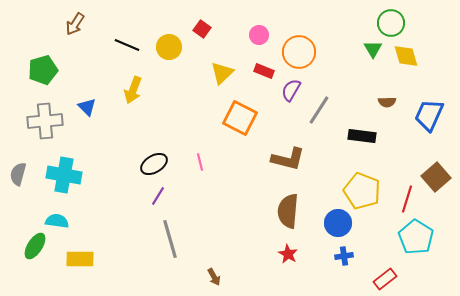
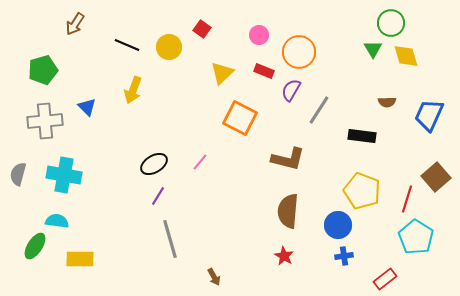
pink line at (200, 162): rotated 54 degrees clockwise
blue circle at (338, 223): moved 2 px down
red star at (288, 254): moved 4 px left, 2 px down
